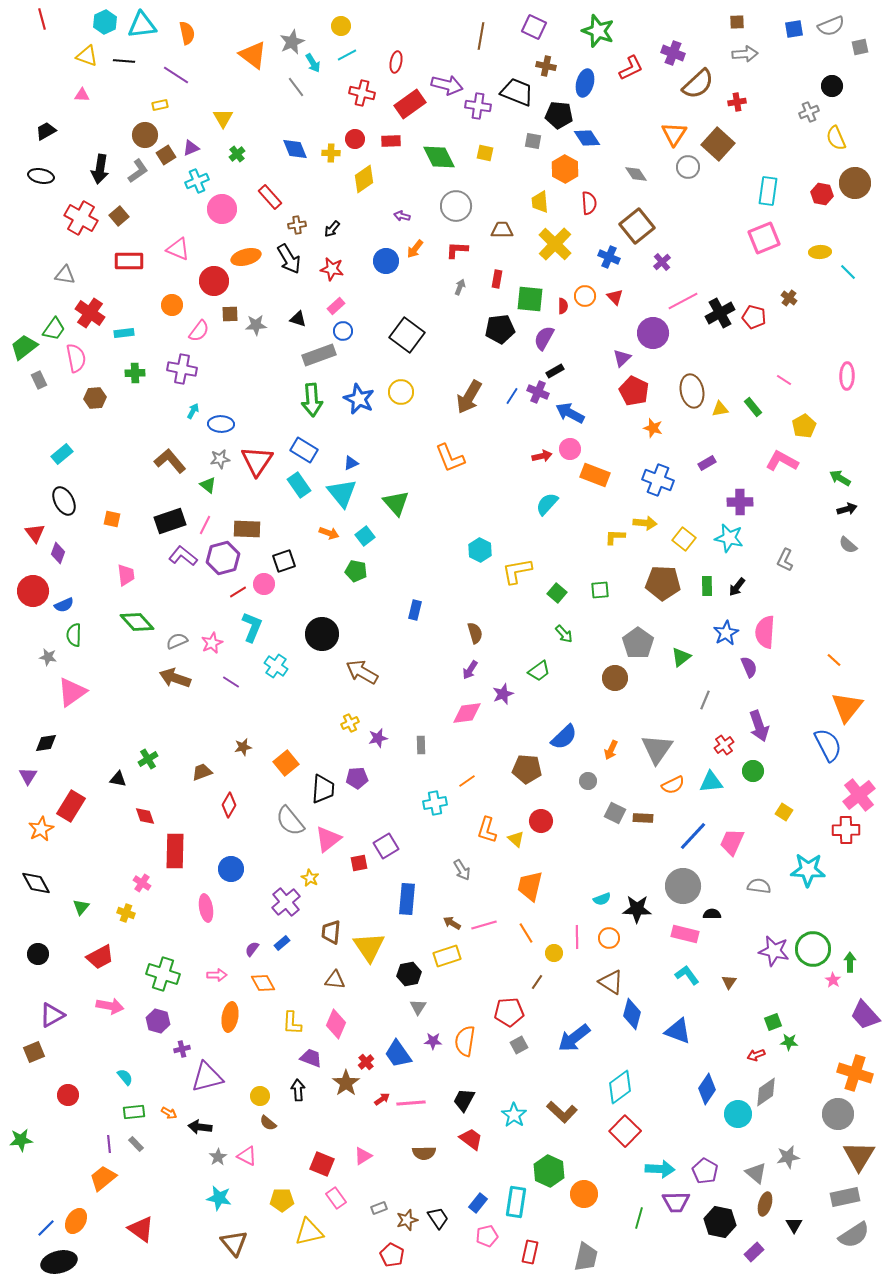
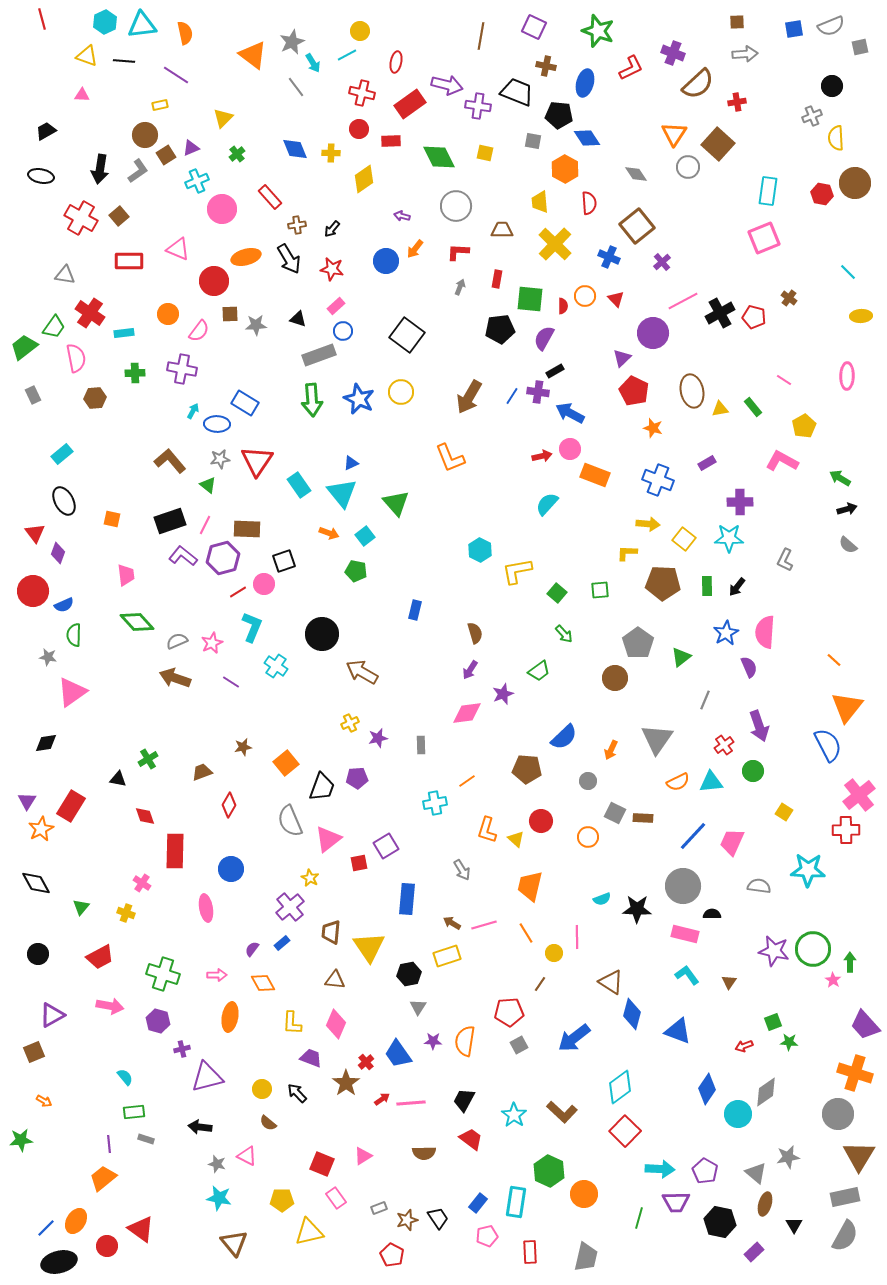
yellow circle at (341, 26): moved 19 px right, 5 px down
orange semicircle at (187, 33): moved 2 px left
gray cross at (809, 112): moved 3 px right, 4 px down
yellow triangle at (223, 118): rotated 15 degrees clockwise
yellow semicircle at (836, 138): rotated 20 degrees clockwise
red circle at (355, 139): moved 4 px right, 10 px up
red L-shape at (457, 250): moved 1 px right, 2 px down
yellow ellipse at (820, 252): moved 41 px right, 64 px down
red triangle at (615, 297): moved 1 px right, 2 px down
orange circle at (172, 305): moved 4 px left, 9 px down
green trapezoid at (54, 329): moved 2 px up
gray rectangle at (39, 380): moved 6 px left, 15 px down
purple cross at (538, 392): rotated 15 degrees counterclockwise
blue ellipse at (221, 424): moved 4 px left
blue rectangle at (304, 450): moved 59 px left, 47 px up
yellow arrow at (645, 523): moved 3 px right, 1 px down
yellow L-shape at (615, 537): moved 12 px right, 16 px down
cyan star at (729, 538): rotated 12 degrees counterclockwise
gray triangle at (657, 749): moved 10 px up
purple triangle at (28, 776): moved 1 px left, 25 px down
orange semicircle at (673, 785): moved 5 px right, 3 px up
black trapezoid at (323, 789): moved 1 px left, 2 px up; rotated 16 degrees clockwise
gray semicircle at (290, 821): rotated 16 degrees clockwise
purple cross at (286, 902): moved 4 px right, 5 px down
orange circle at (609, 938): moved 21 px left, 101 px up
brown line at (537, 982): moved 3 px right, 2 px down
purple trapezoid at (865, 1015): moved 10 px down
red arrow at (756, 1055): moved 12 px left, 9 px up
black arrow at (298, 1090): moved 1 px left, 3 px down; rotated 40 degrees counterclockwise
red circle at (68, 1095): moved 39 px right, 151 px down
yellow circle at (260, 1096): moved 2 px right, 7 px up
orange arrow at (169, 1113): moved 125 px left, 12 px up
gray rectangle at (136, 1144): moved 10 px right, 5 px up; rotated 28 degrees counterclockwise
gray star at (218, 1157): moved 1 px left, 7 px down; rotated 24 degrees counterclockwise
gray semicircle at (854, 1235): moved 9 px left, 1 px down; rotated 28 degrees counterclockwise
red rectangle at (530, 1252): rotated 15 degrees counterclockwise
